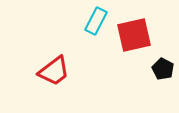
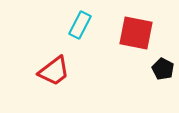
cyan rectangle: moved 16 px left, 4 px down
red square: moved 2 px right, 2 px up; rotated 24 degrees clockwise
